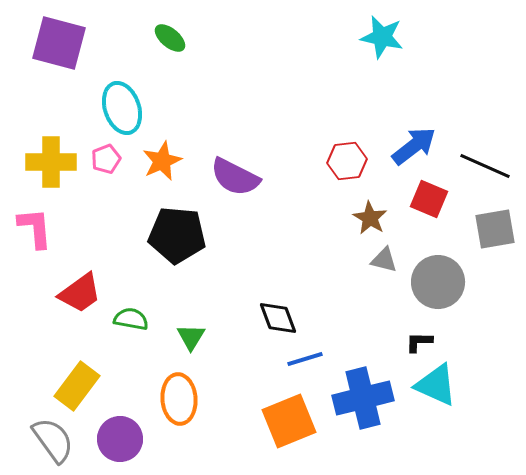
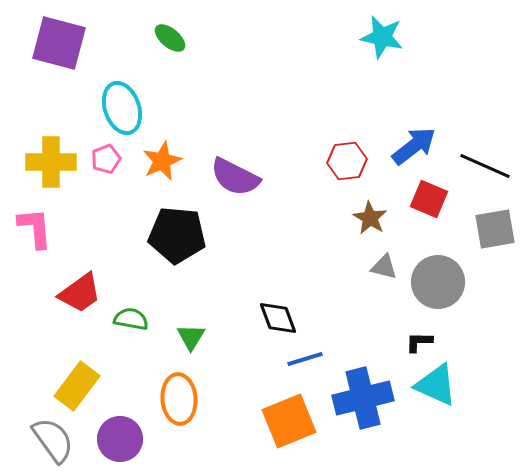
gray triangle: moved 7 px down
